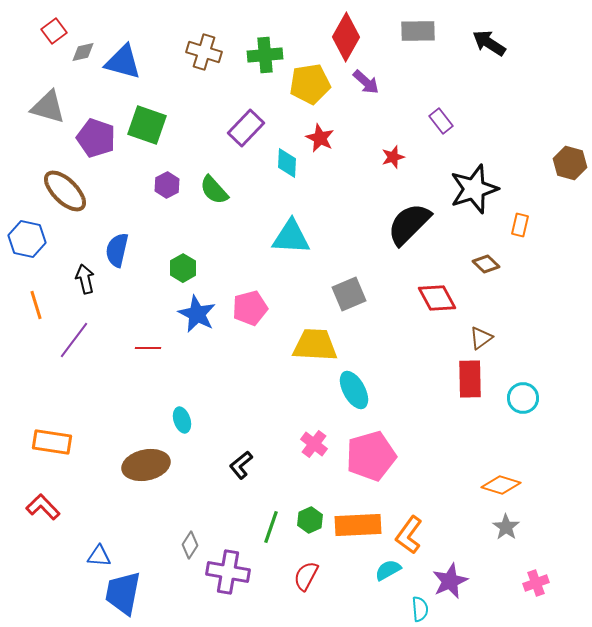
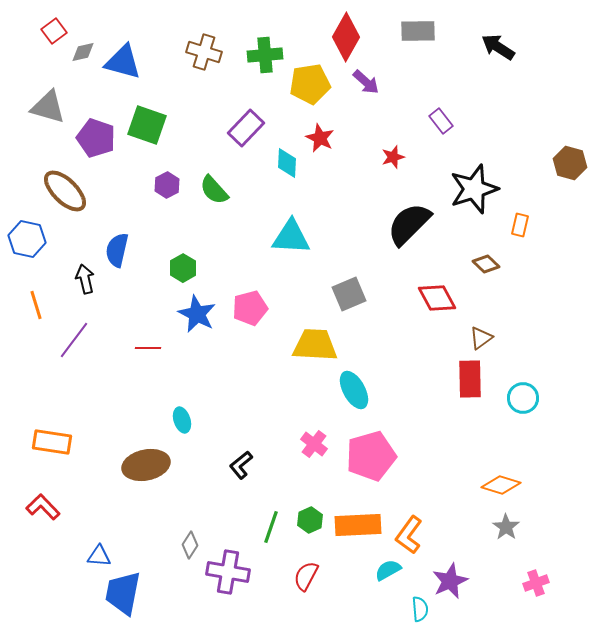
black arrow at (489, 43): moved 9 px right, 4 px down
